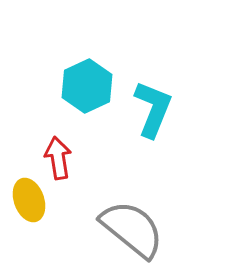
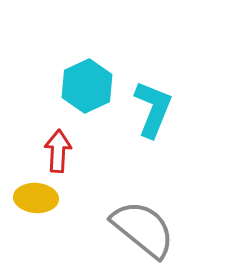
red arrow: moved 7 px up; rotated 12 degrees clockwise
yellow ellipse: moved 7 px right, 2 px up; rotated 66 degrees counterclockwise
gray semicircle: moved 11 px right
